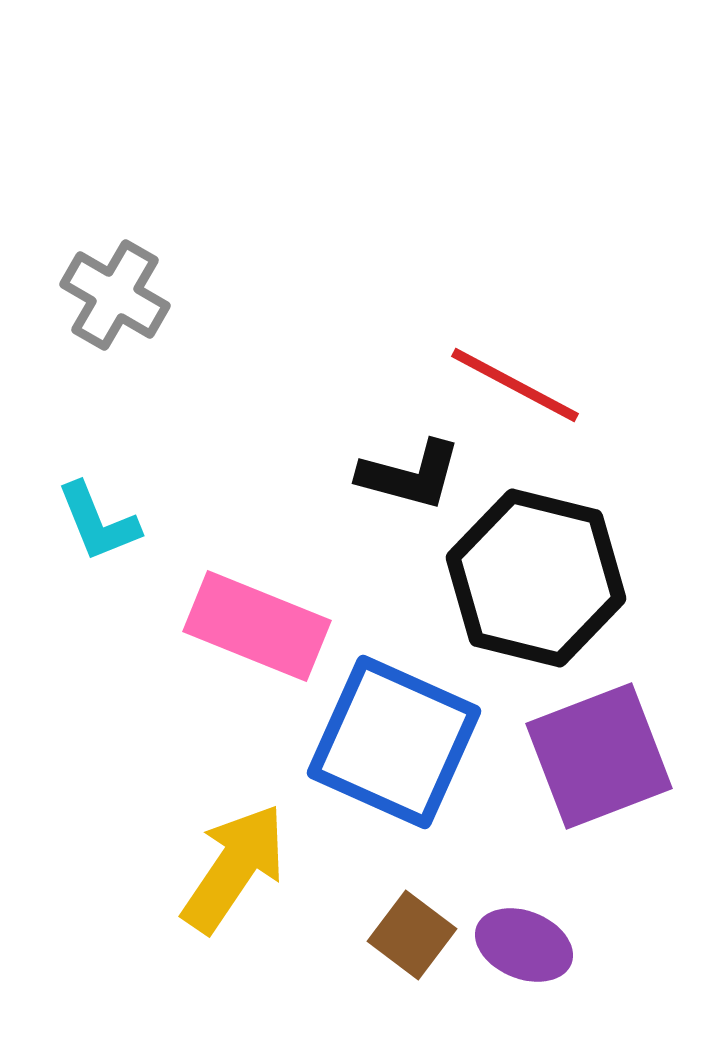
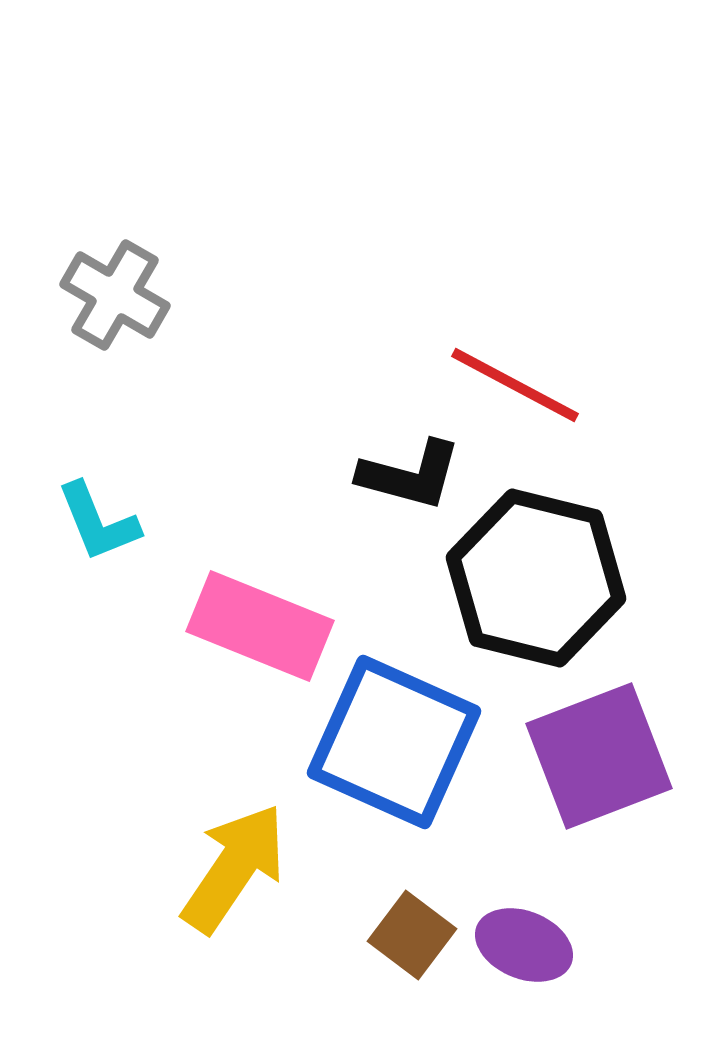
pink rectangle: moved 3 px right
